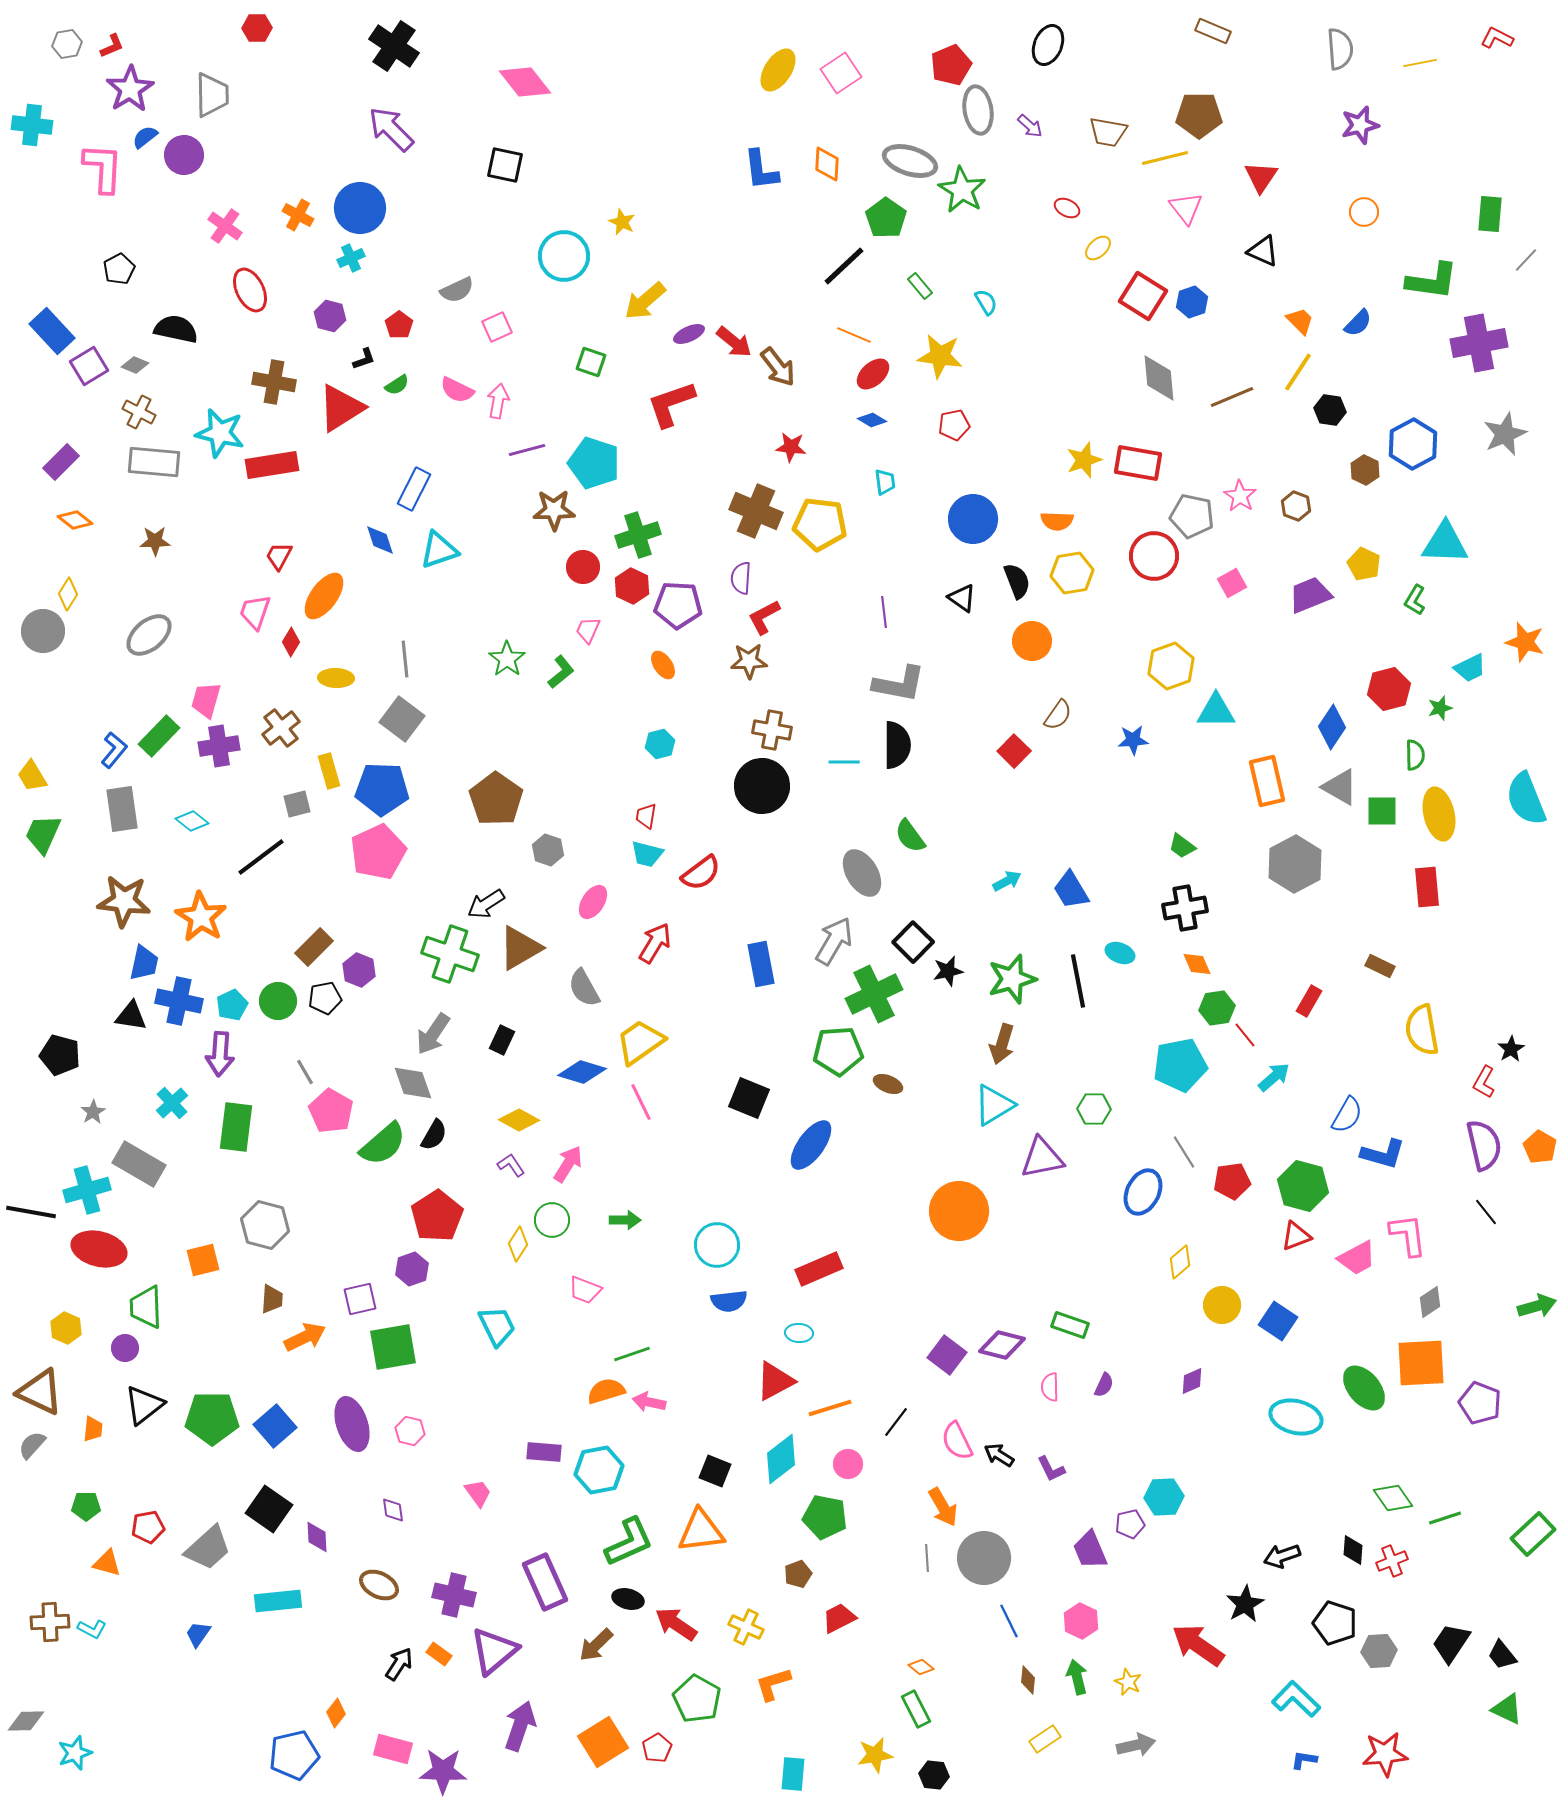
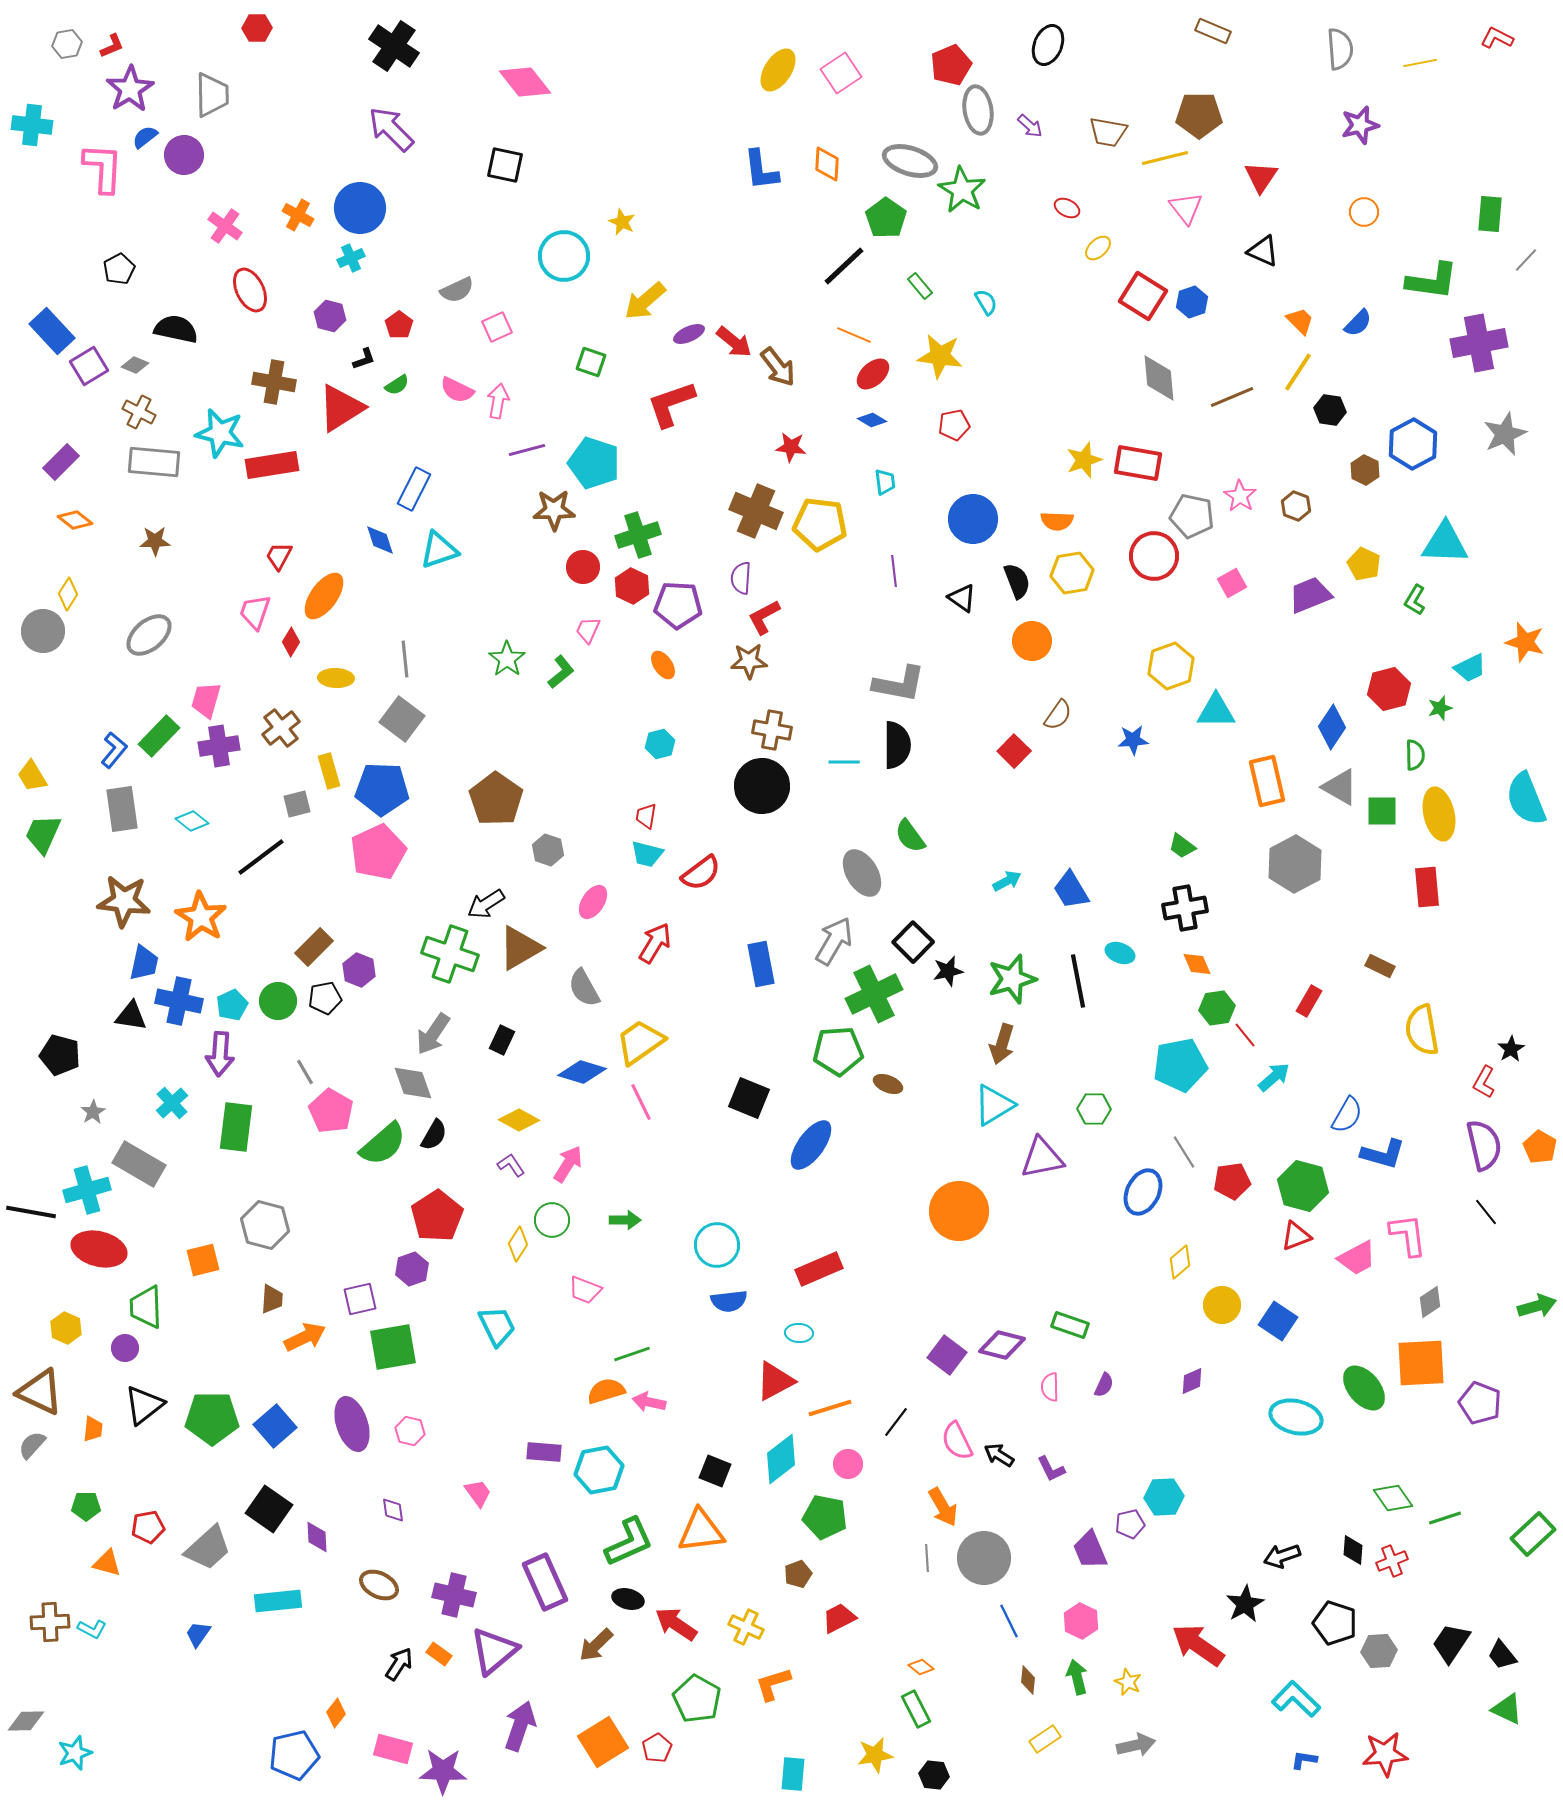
purple line at (884, 612): moved 10 px right, 41 px up
